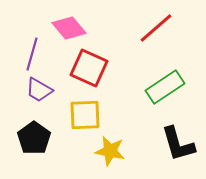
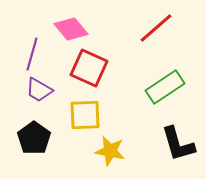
pink diamond: moved 2 px right, 1 px down
